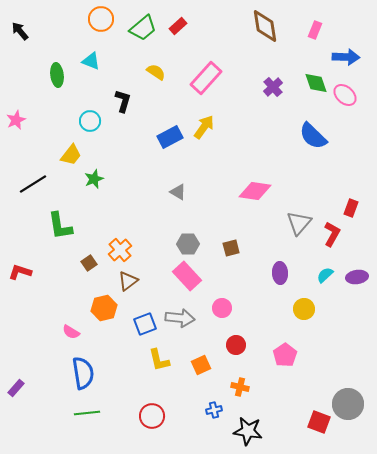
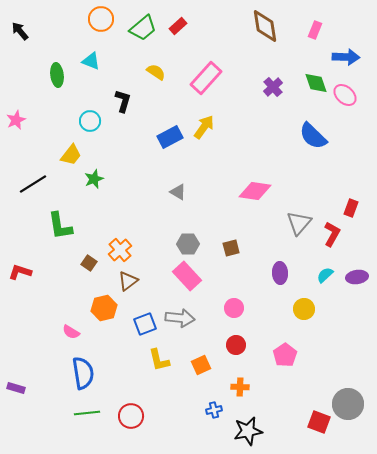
brown square at (89, 263): rotated 21 degrees counterclockwise
pink circle at (222, 308): moved 12 px right
orange cross at (240, 387): rotated 12 degrees counterclockwise
purple rectangle at (16, 388): rotated 66 degrees clockwise
red circle at (152, 416): moved 21 px left
black star at (248, 431): rotated 20 degrees counterclockwise
